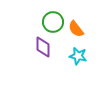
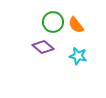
orange semicircle: moved 4 px up
purple diamond: rotated 50 degrees counterclockwise
